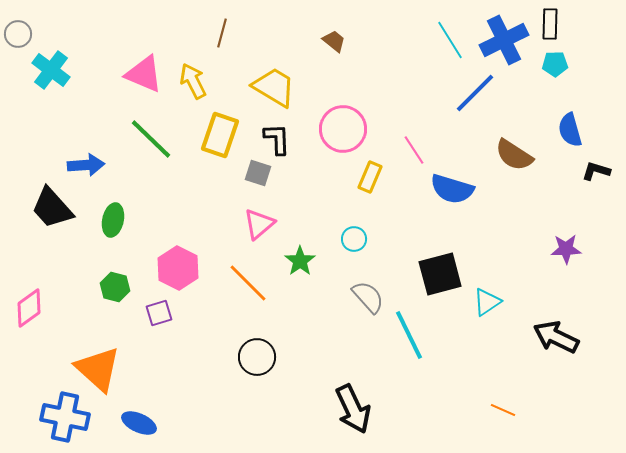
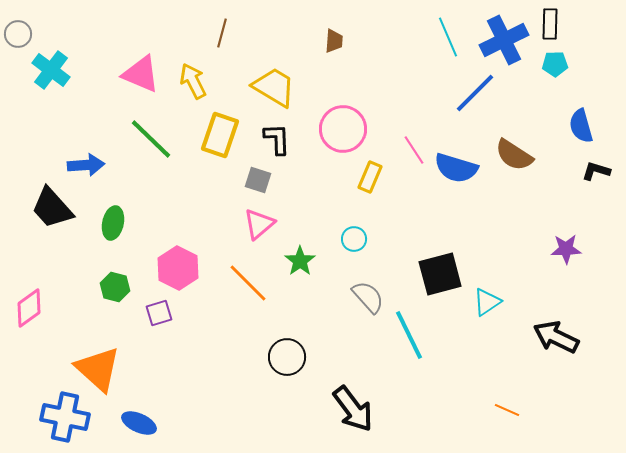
cyan line at (450, 40): moved 2 px left, 3 px up; rotated 9 degrees clockwise
brown trapezoid at (334, 41): rotated 55 degrees clockwise
pink triangle at (144, 74): moved 3 px left
blue semicircle at (570, 130): moved 11 px right, 4 px up
gray square at (258, 173): moved 7 px down
blue semicircle at (452, 189): moved 4 px right, 21 px up
green ellipse at (113, 220): moved 3 px down
black circle at (257, 357): moved 30 px right
black arrow at (353, 409): rotated 12 degrees counterclockwise
orange line at (503, 410): moved 4 px right
